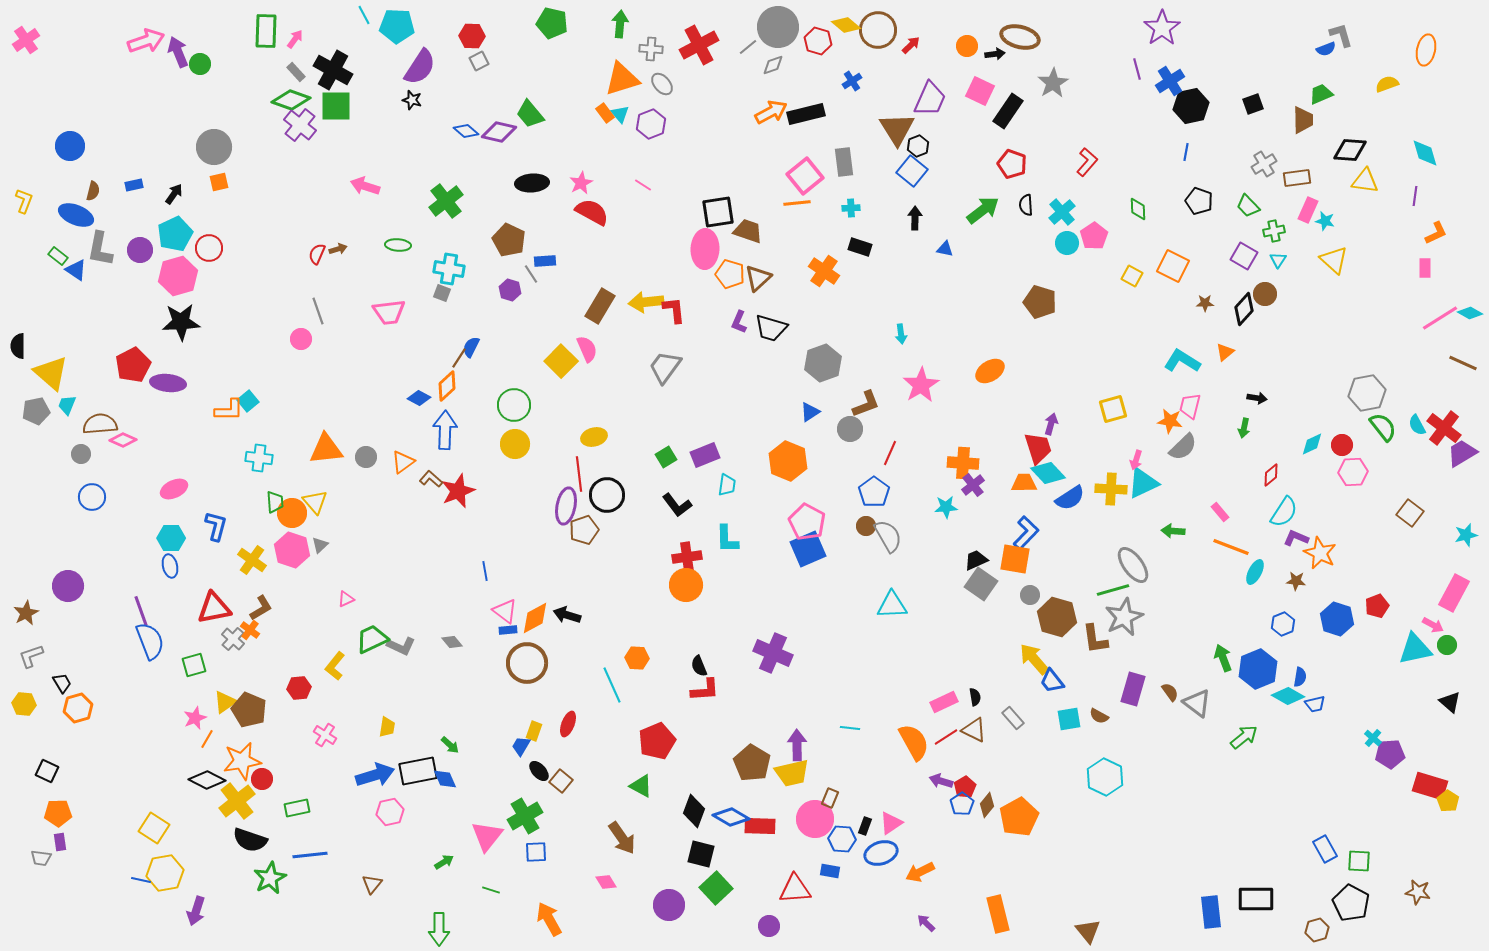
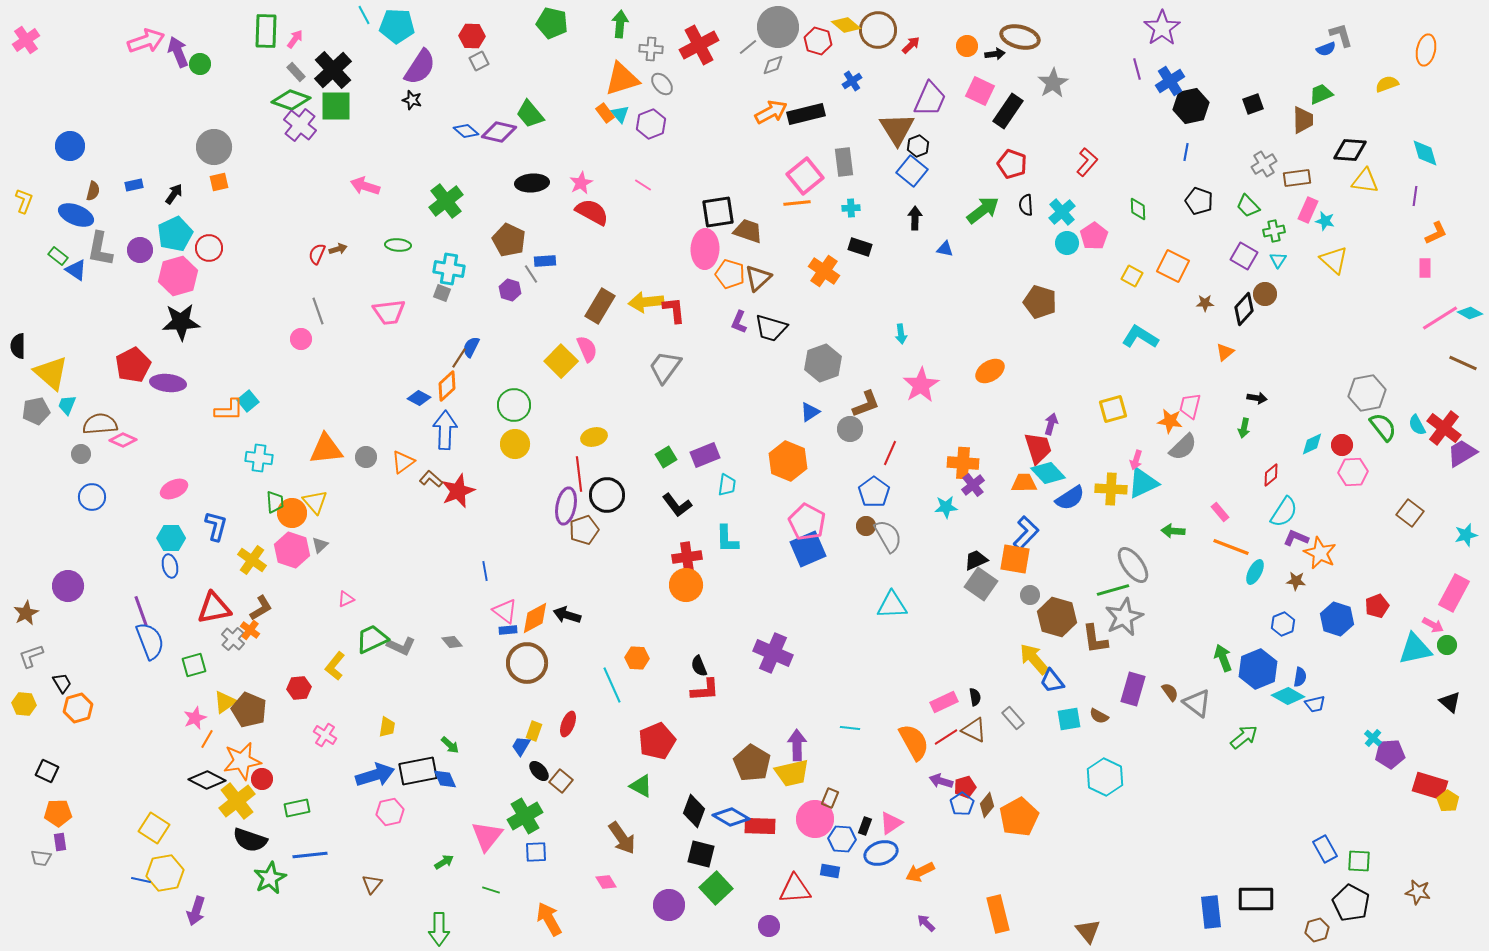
black cross at (333, 70): rotated 18 degrees clockwise
cyan L-shape at (1182, 361): moved 42 px left, 24 px up
red pentagon at (965, 787): rotated 15 degrees clockwise
